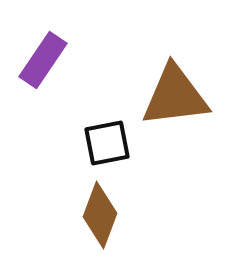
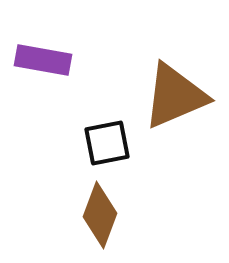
purple rectangle: rotated 66 degrees clockwise
brown triangle: rotated 16 degrees counterclockwise
